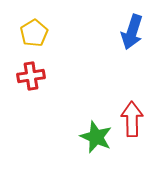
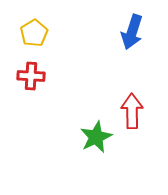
red cross: rotated 12 degrees clockwise
red arrow: moved 8 px up
green star: rotated 24 degrees clockwise
